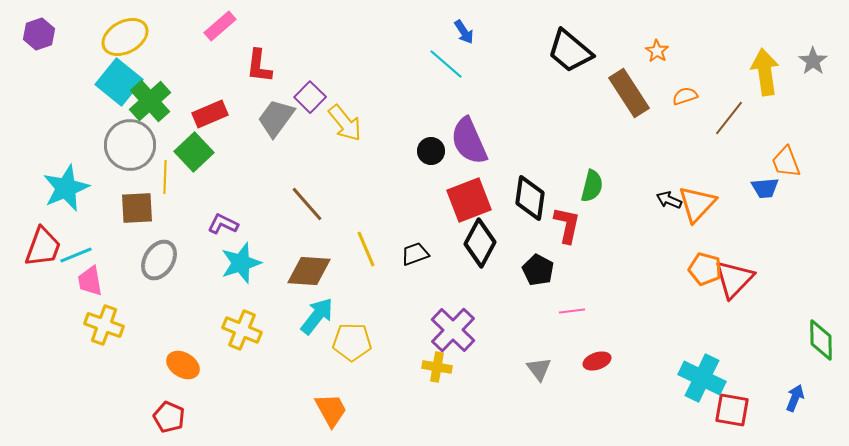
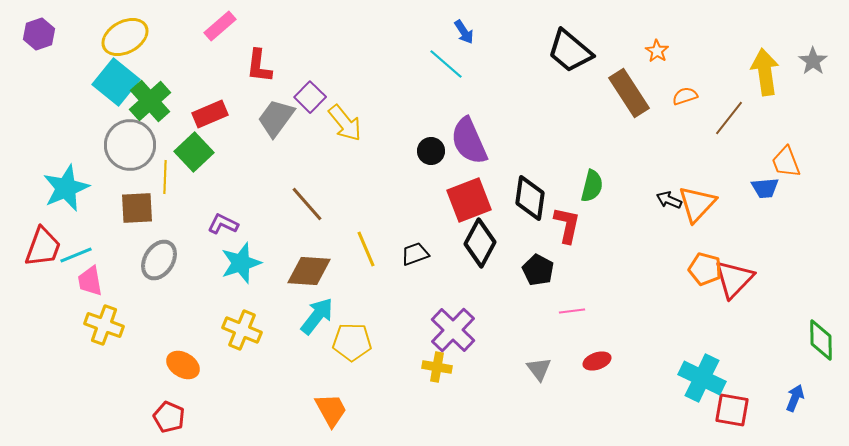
cyan square at (119, 82): moved 3 px left
